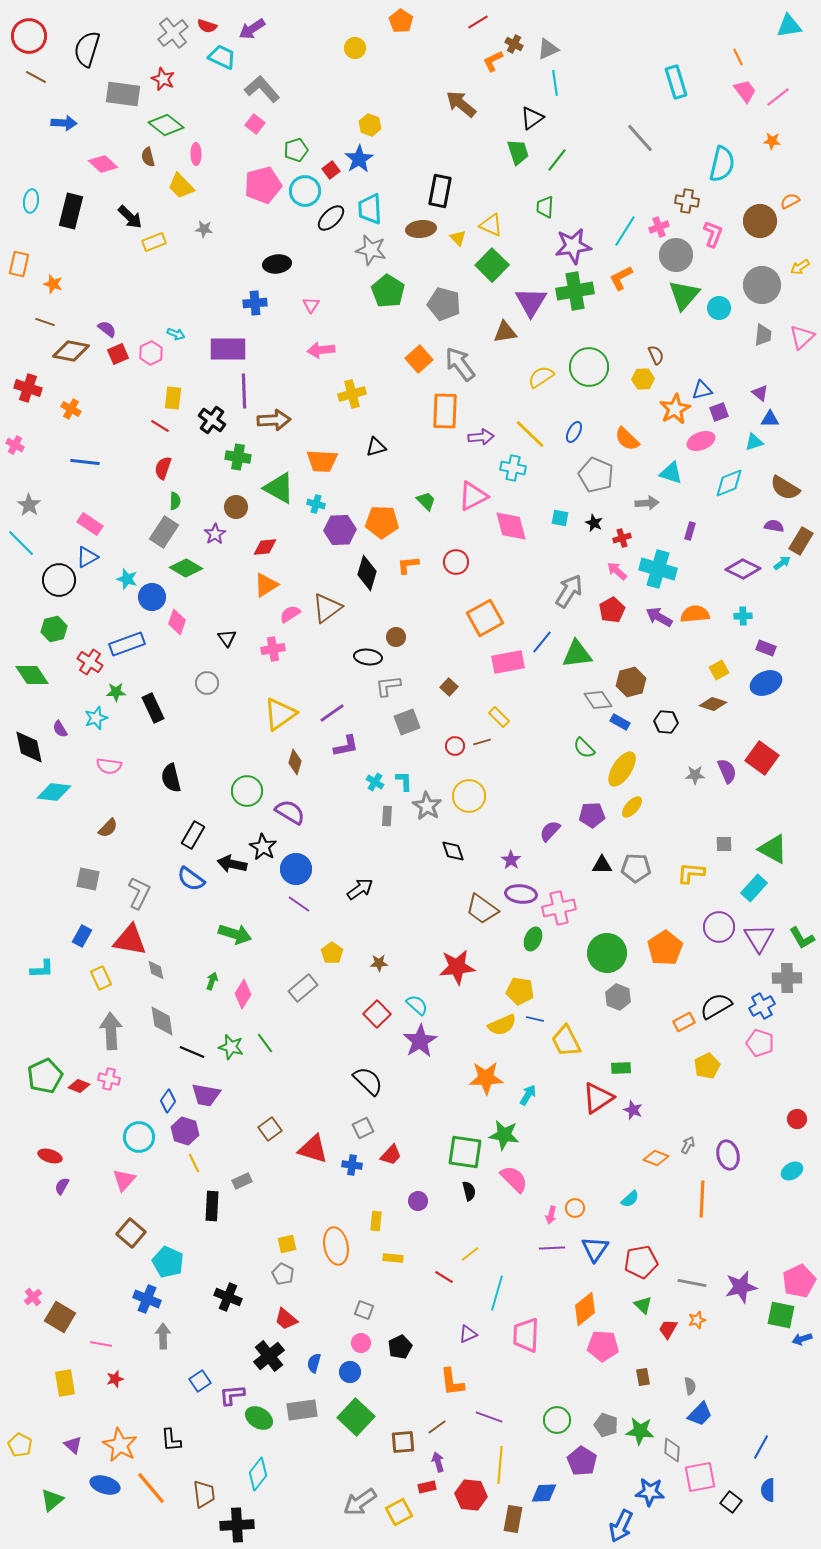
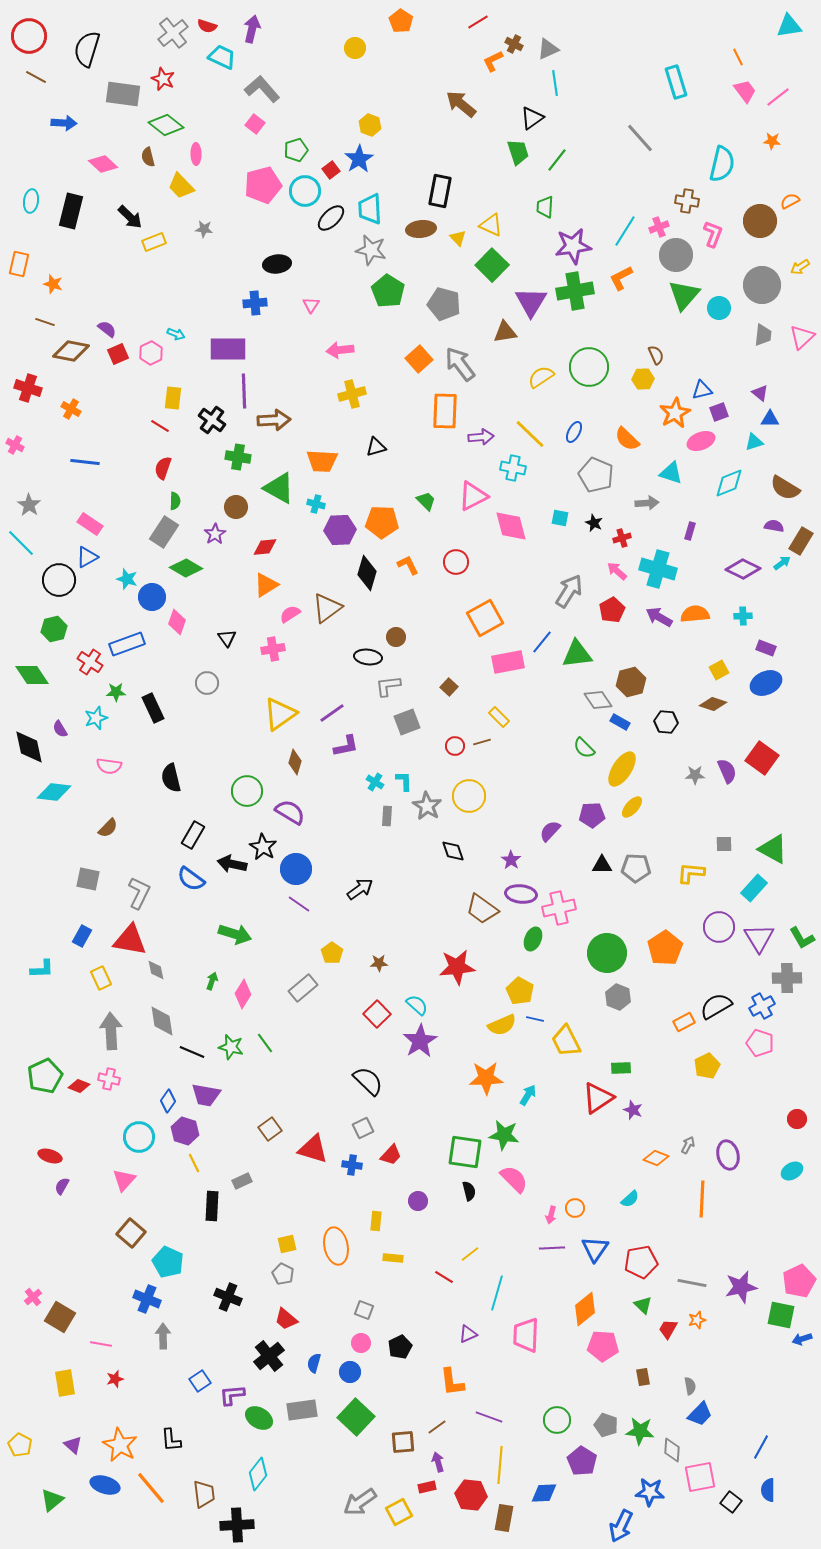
purple arrow at (252, 29): rotated 136 degrees clockwise
pink arrow at (321, 350): moved 19 px right
orange star at (675, 409): moved 4 px down
orange L-shape at (408, 565): rotated 70 degrees clockwise
yellow pentagon at (520, 991): rotated 20 degrees clockwise
brown rectangle at (513, 1519): moved 9 px left, 1 px up
